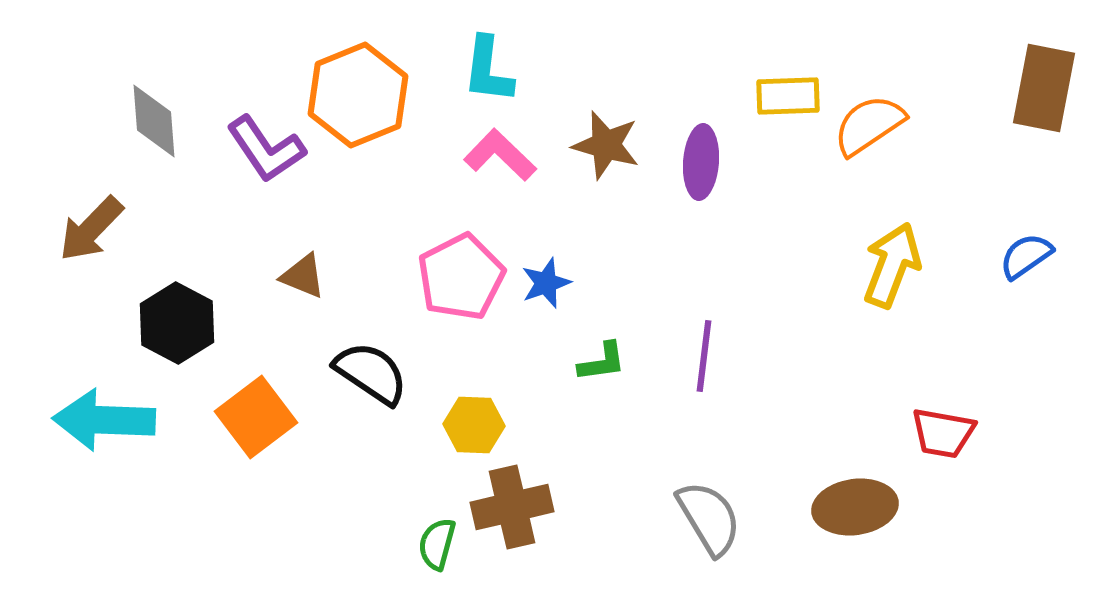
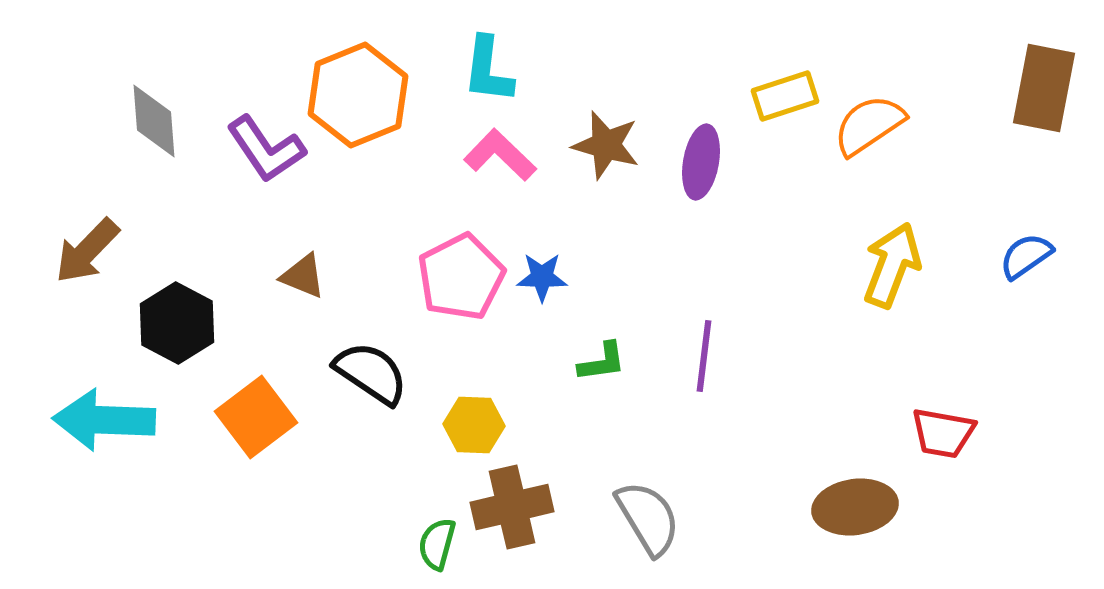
yellow rectangle: moved 3 px left; rotated 16 degrees counterclockwise
purple ellipse: rotated 6 degrees clockwise
brown arrow: moved 4 px left, 22 px down
blue star: moved 4 px left, 6 px up; rotated 21 degrees clockwise
gray semicircle: moved 61 px left
